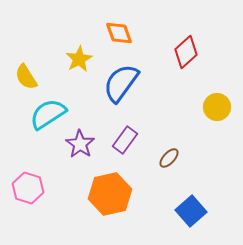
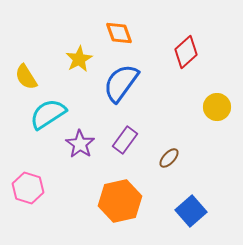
orange hexagon: moved 10 px right, 7 px down
